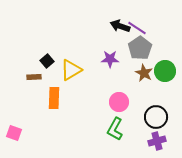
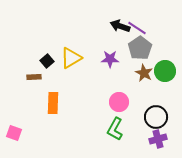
yellow triangle: moved 12 px up
orange rectangle: moved 1 px left, 5 px down
purple cross: moved 1 px right, 2 px up
